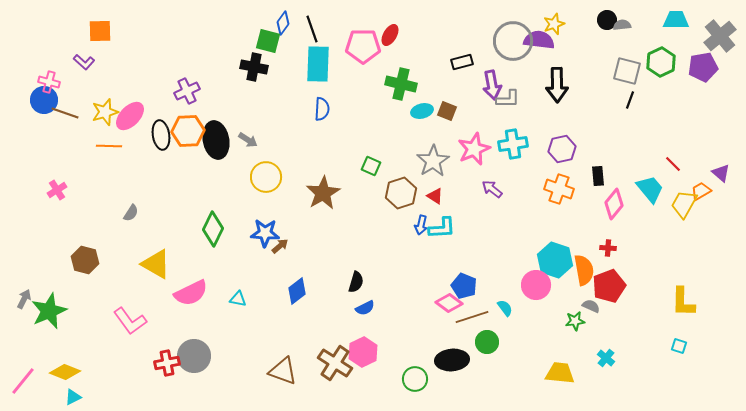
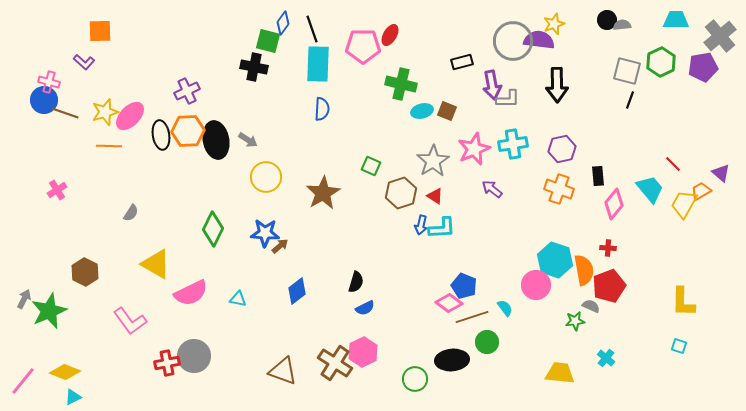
brown hexagon at (85, 260): moved 12 px down; rotated 12 degrees clockwise
